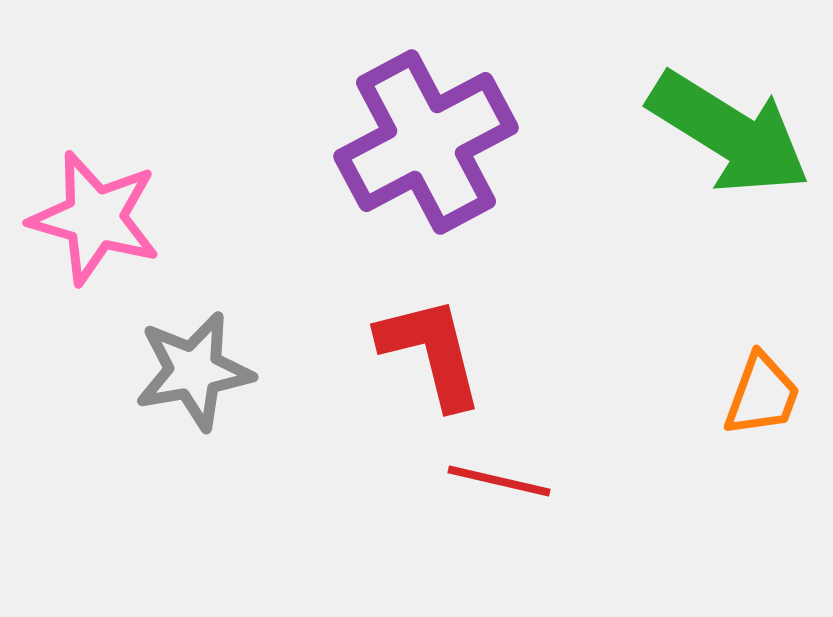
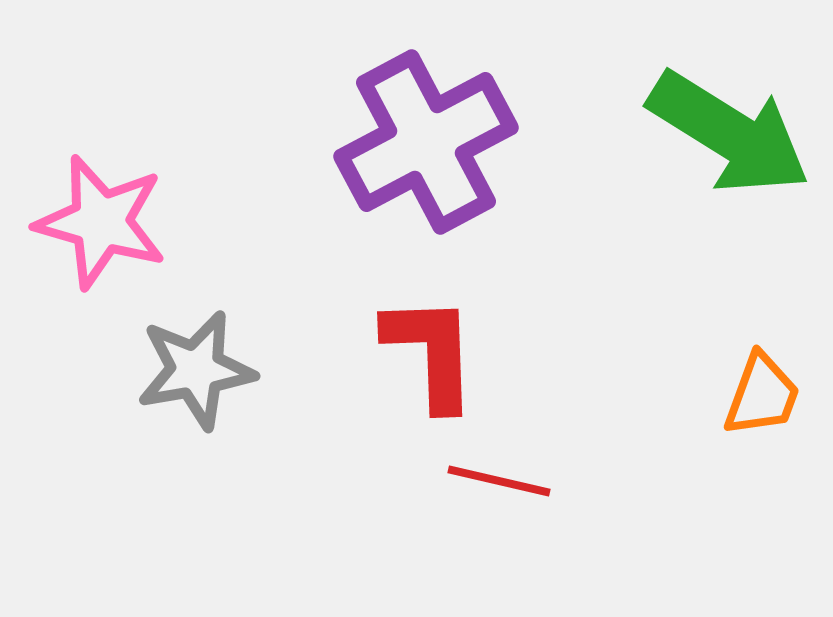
pink star: moved 6 px right, 4 px down
red L-shape: rotated 12 degrees clockwise
gray star: moved 2 px right, 1 px up
